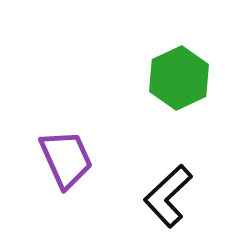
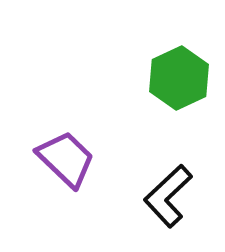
purple trapezoid: rotated 22 degrees counterclockwise
